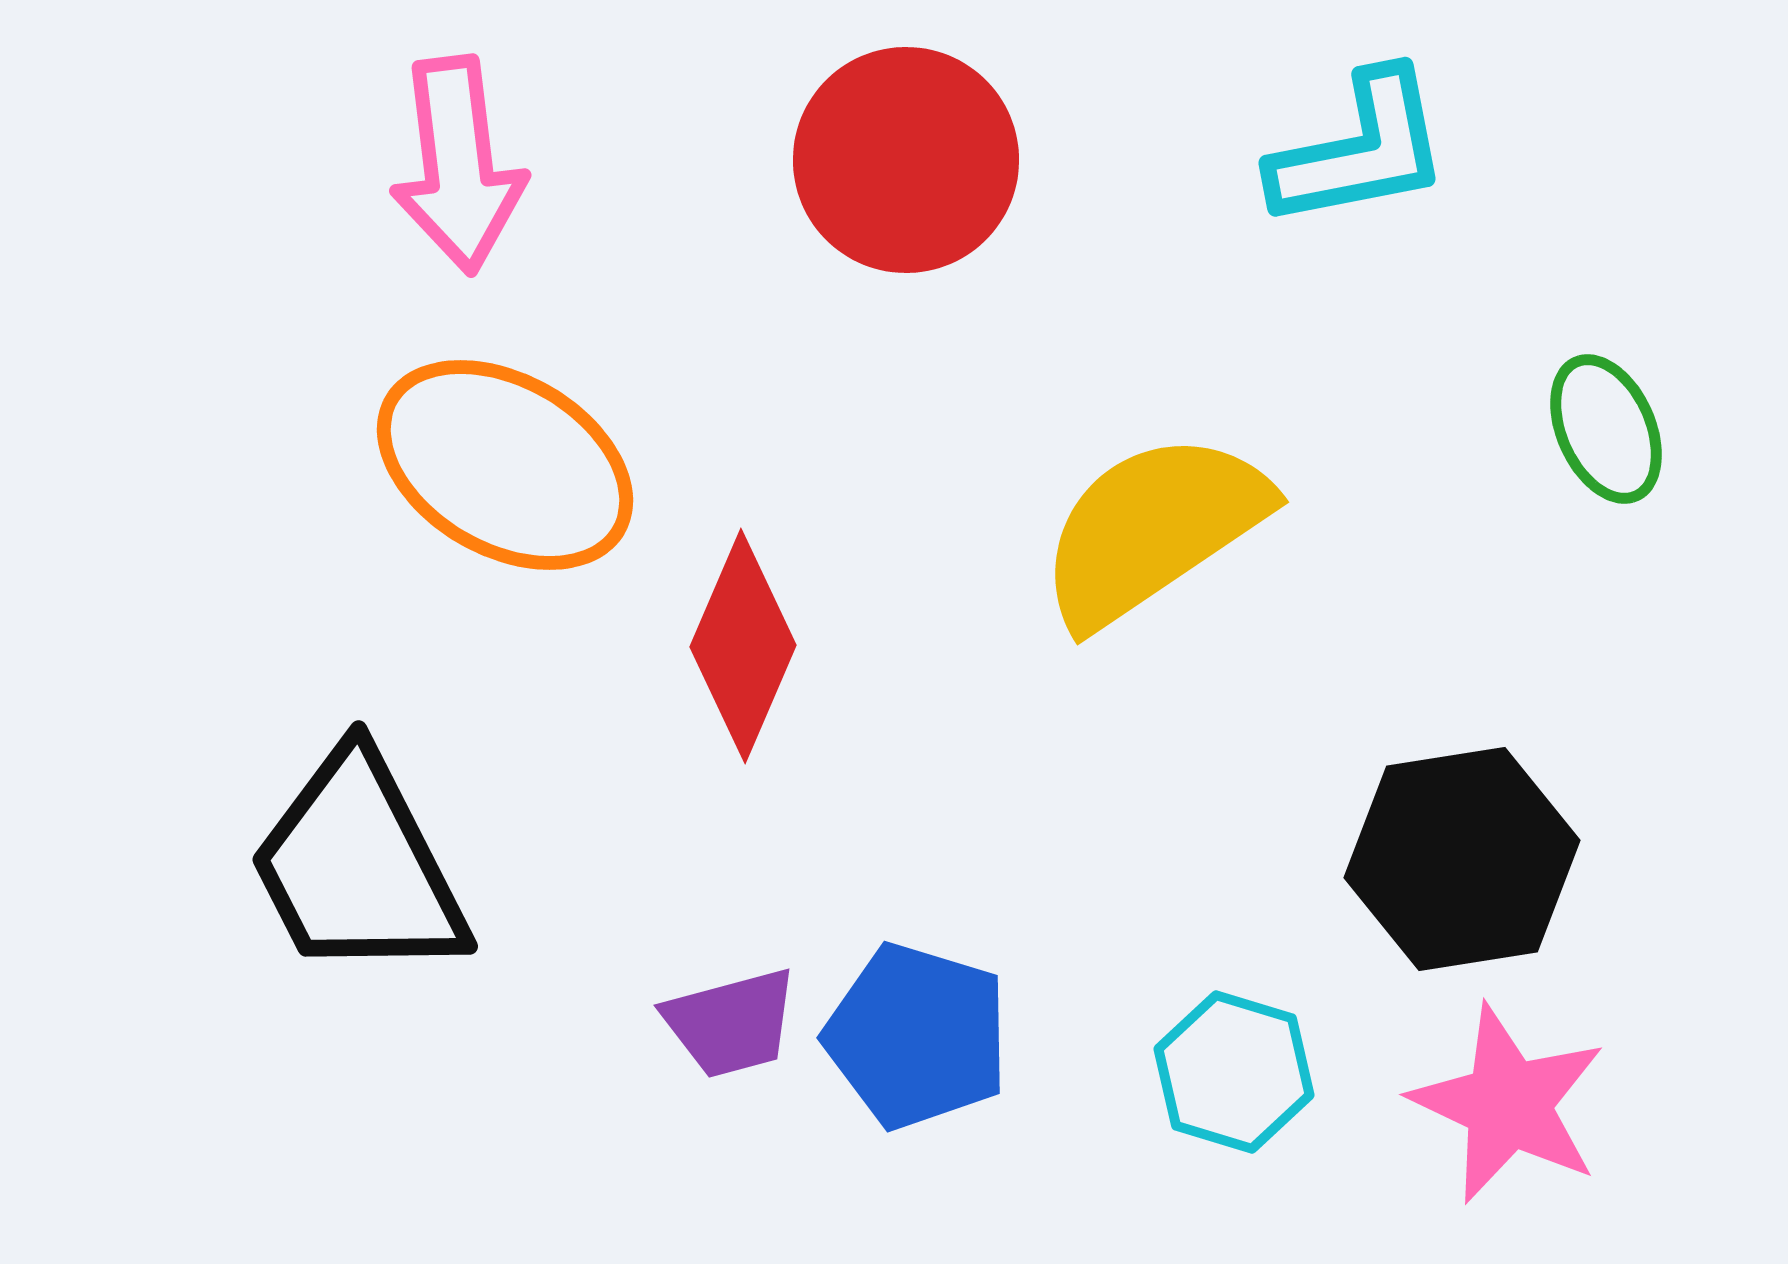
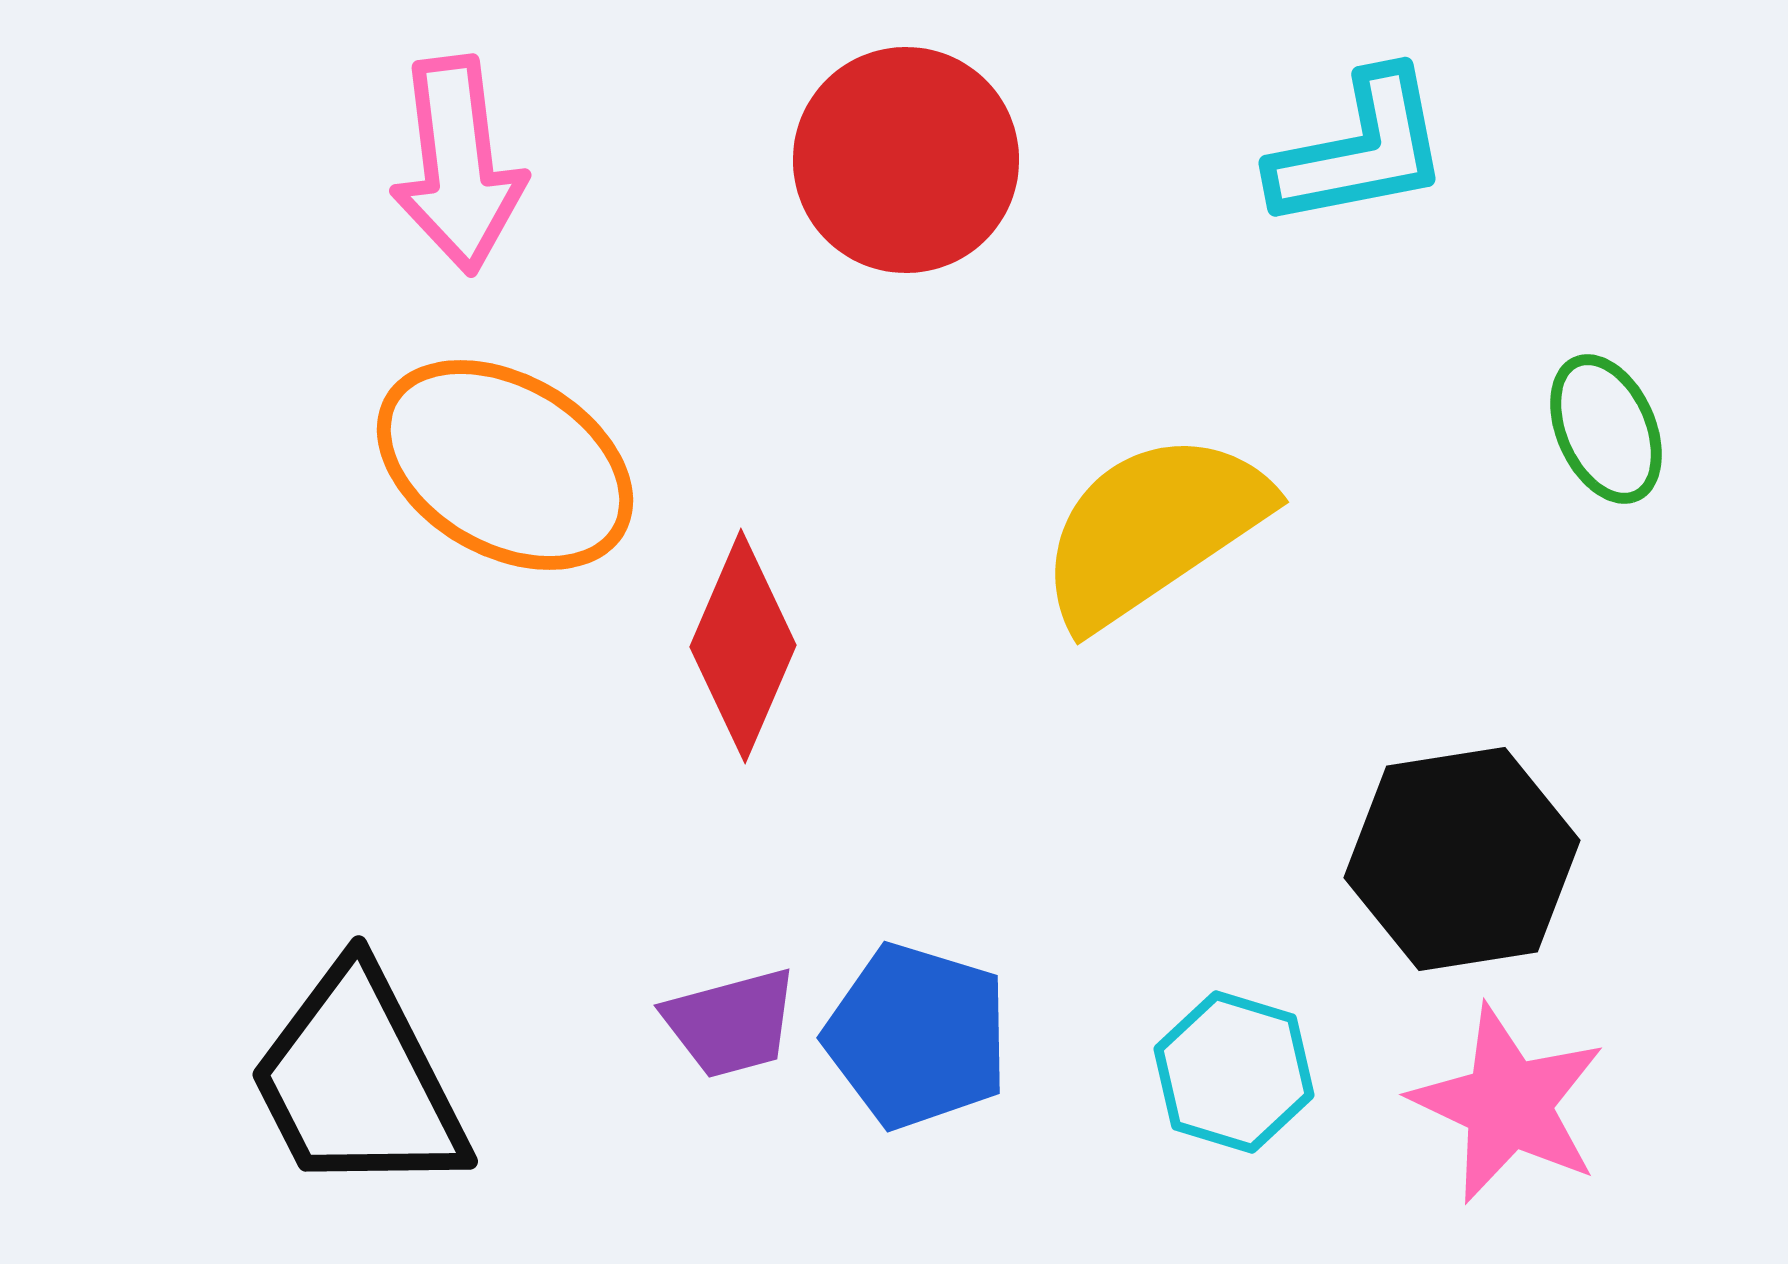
black trapezoid: moved 215 px down
